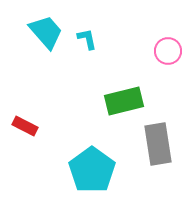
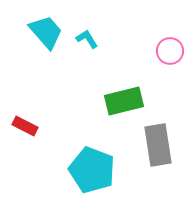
cyan L-shape: rotated 20 degrees counterclockwise
pink circle: moved 2 px right
gray rectangle: moved 1 px down
cyan pentagon: rotated 15 degrees counterclockwise
